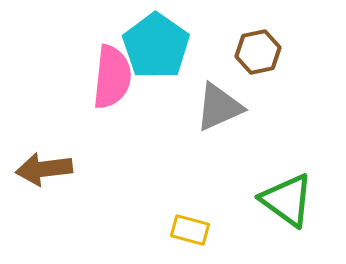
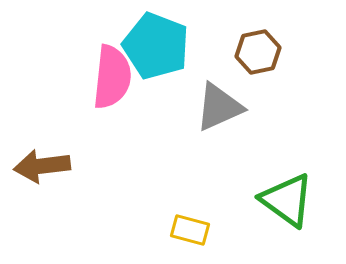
cyan pentagon: rotated 14 degrees counterclockwise
brown arrow: moved 2 px left, 3 px up
